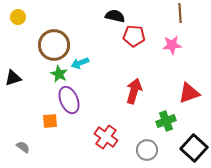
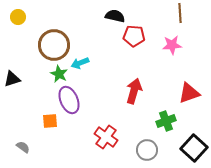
black triangle: moved 1 px left, 1 px down
